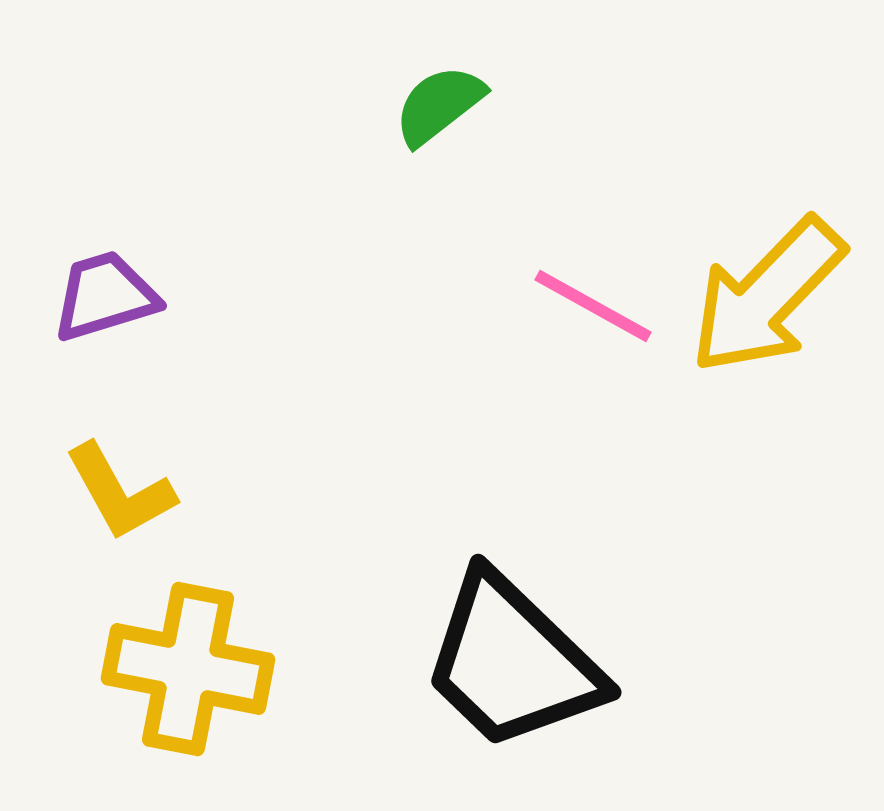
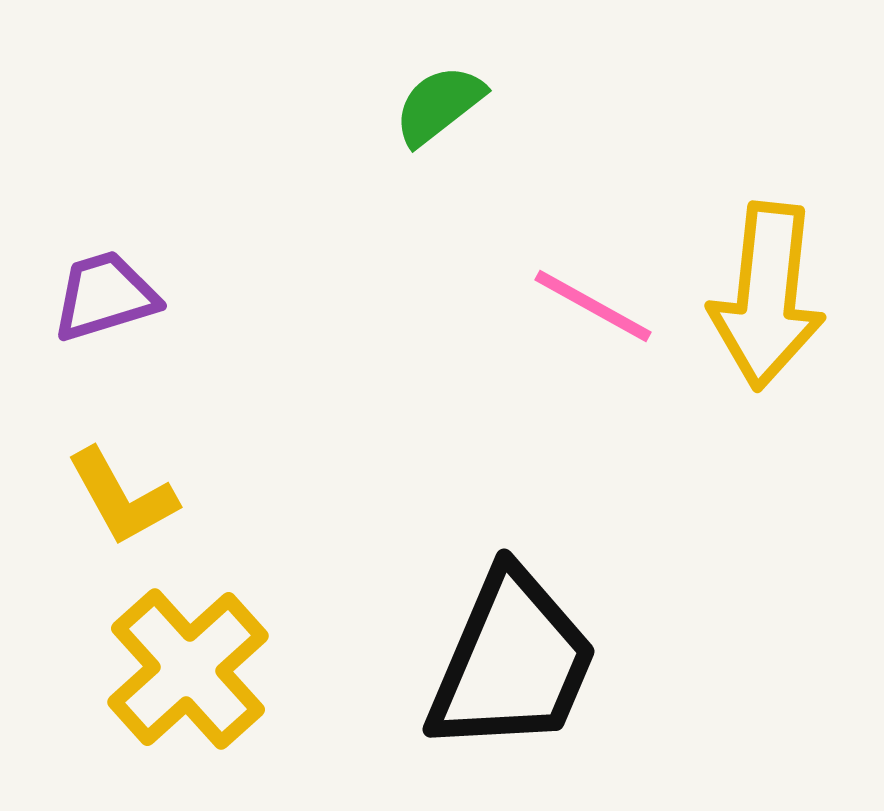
yellow arrow: rotated 38 degrees counterclockwise
yellow L-shape: moved 2 px right, 5 px down
black trapezoid: rotated 111 degrees counterclockwise
yellow cross: rotated 37 degrees clockwise
